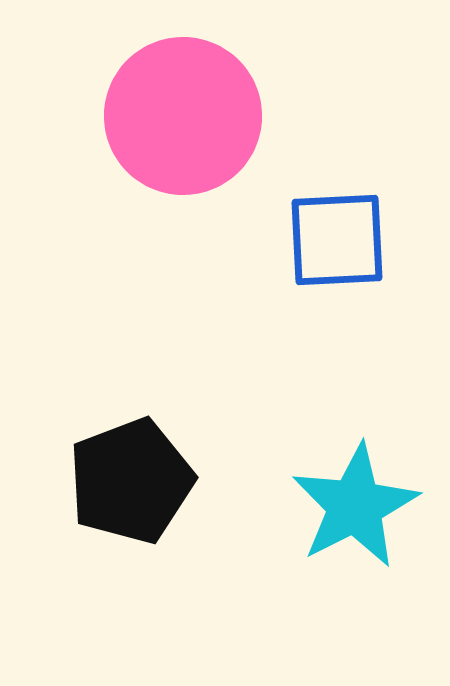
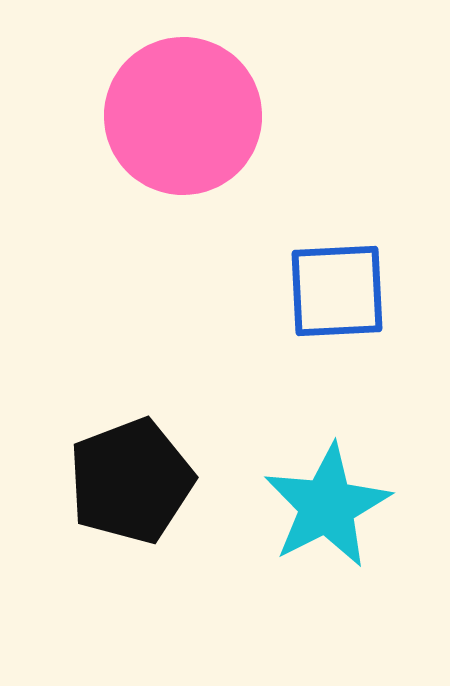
blue square: moved 51 px down
cyan star: moved 28 px left
